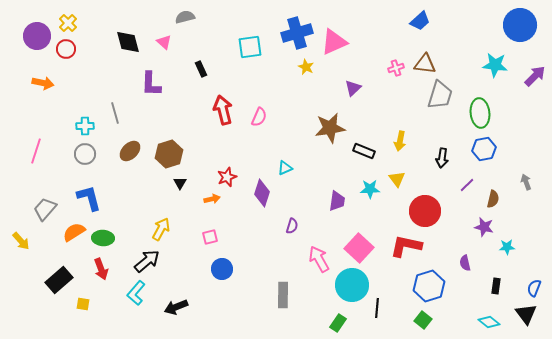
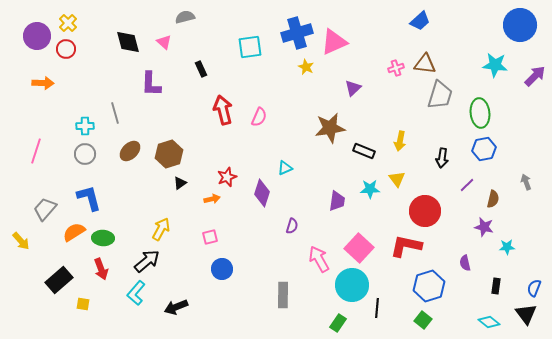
orange arrow at (43, 83): rotated 10 degrees counterclockwise
black triangle at (180, 183): rotated 24 degrees clockwise
